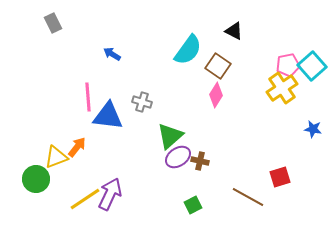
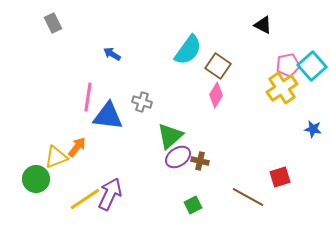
black triangle: moved 29 px right, 6 px up
pink line: rotated 12 degrees clockwise
